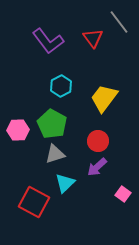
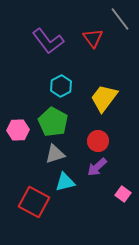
gray line: moved 1 px right, 3 px up
green pentagon: moved 1 px right, 2 px up
cyan triangle: moved 1 px up; rotated 30 degrees clockwise
